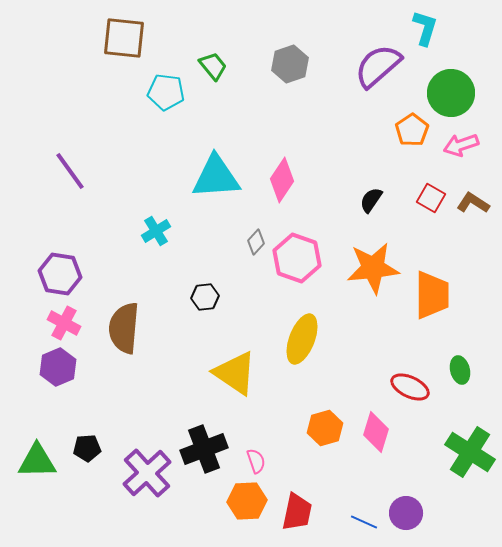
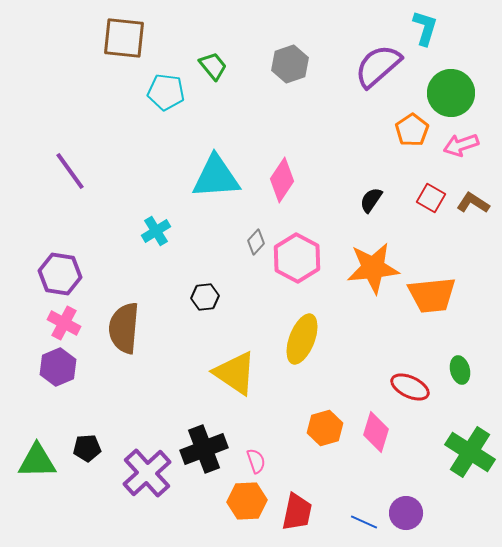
pink hexagon at (297, 258): rotated 9 degrees clockwise
orange trapezoid at (432, 295): rotated 84 degrees clockwise
